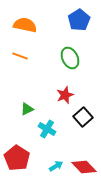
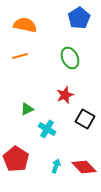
blue pentagon: moved 2 px up
orange line: rotated 35 degrees counterclockwise
black square: moved 2 px right, 2 px down; rotated 18 degrees counterclockwise
red pentagon: moved 1 px left, 1 px down
cyan arrow: rotated 40 degrees counterclockwise
